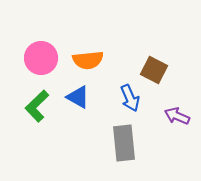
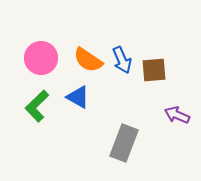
orange semicircle: rotated 40 degrees clockwise
brown square: rotated 32 degrees counterclockwise
blue arrow: moved 8 px left, 38 px up
purple arrow: moved 1 px up
gray rectangle: rotated 27 degrees clockwise
